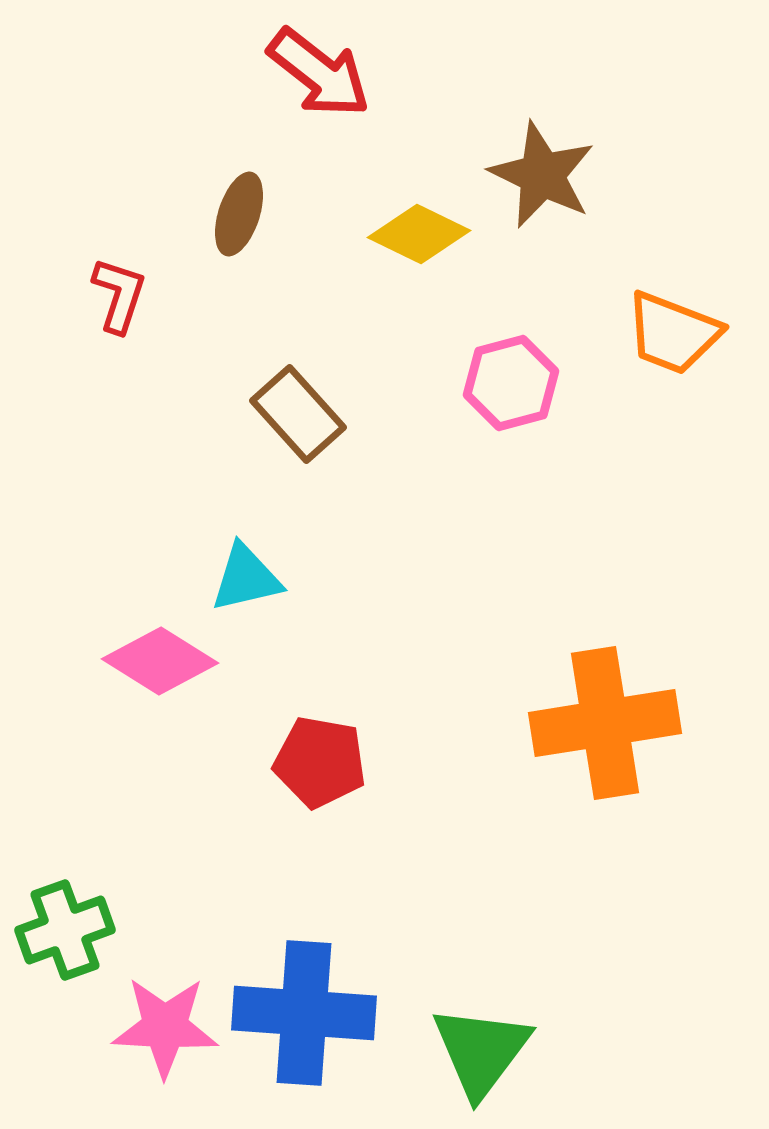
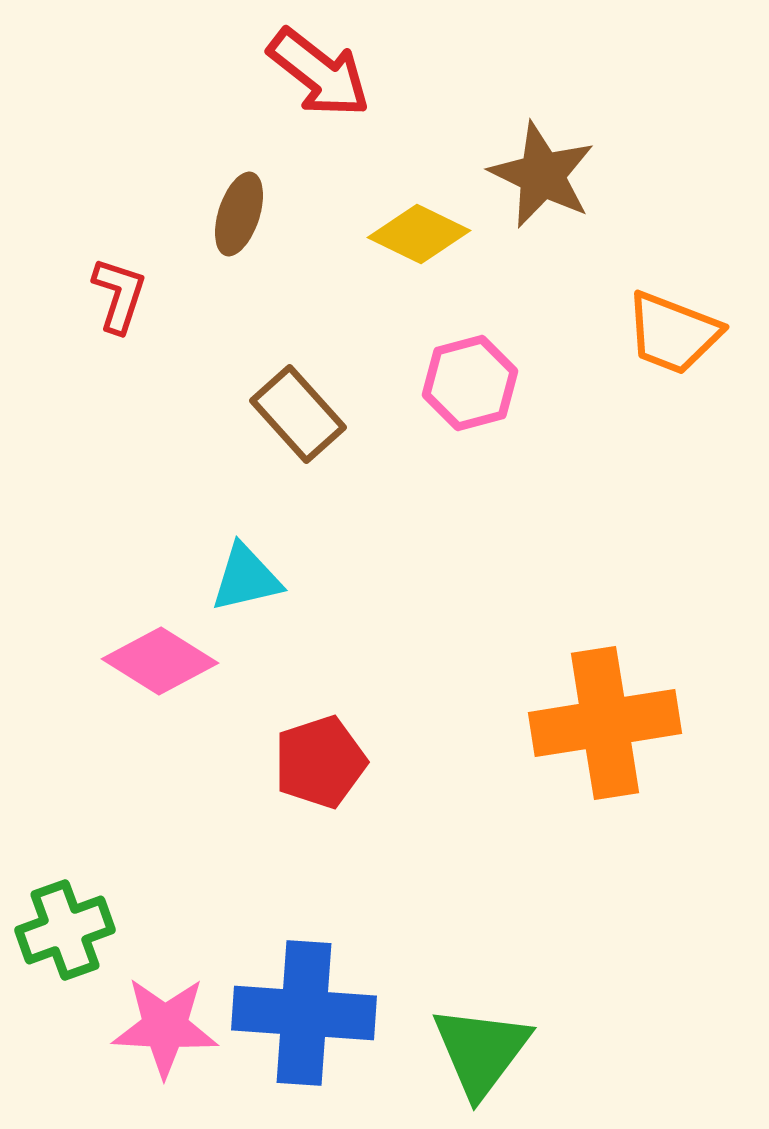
pink hexagon: moved 41 px left
red pentagon: rotated 28 degrees counterclockwise
